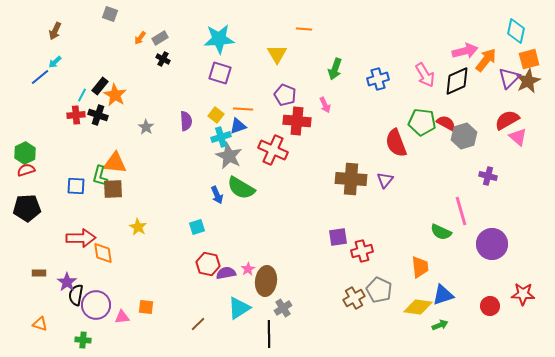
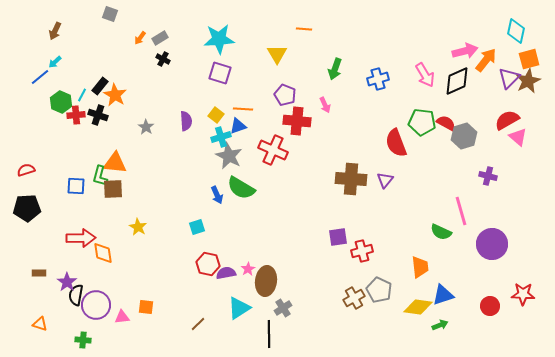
green hexagon at (25, 153): moved 36 px right, 51 px up; rotated 10 degrees counterclockwise
